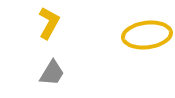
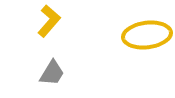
yellow L-shape: moved 2 px up; rotated 12 degrees clockwise
